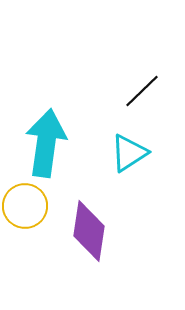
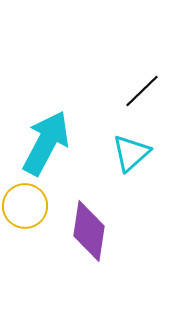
cyan arrow: rotated 20 degrees clockwise
cyan triangle: moved 2 px right; rotated 9 degrees counterclockwise
